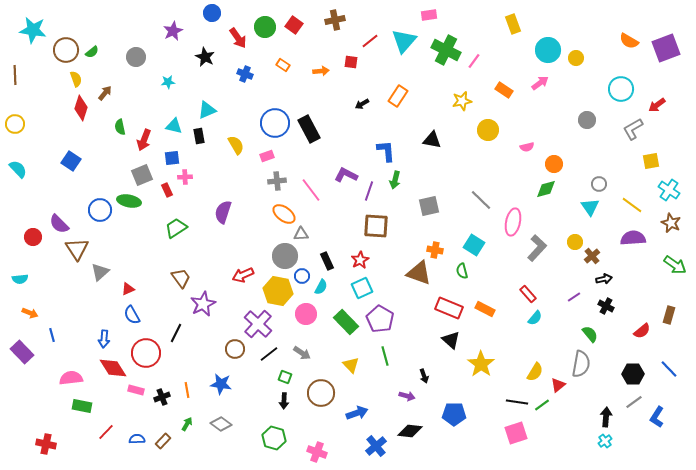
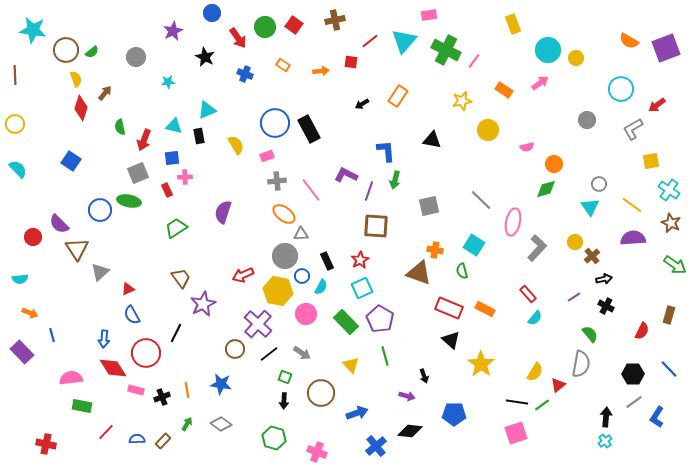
gray square at (142, 175): moved 4 px left, 2 px up
red semicircle at (642, 331): rotated 24 degrees counterclockwise
